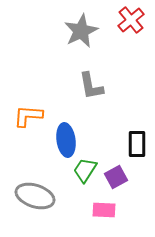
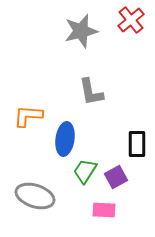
gray star: rotated 12 degrees clockwise
gray L-shape: moved 6 px down
blue ellipse: moved 1 px left, 1 px up; rotated 16 degrees clockwise
green trapezoid: moved 1 px down
